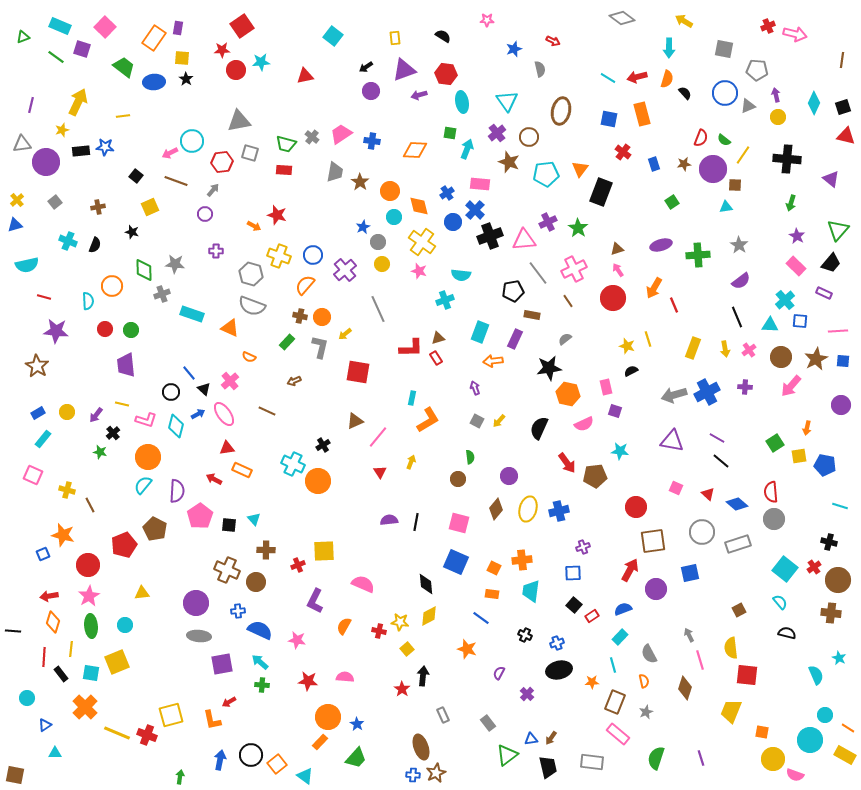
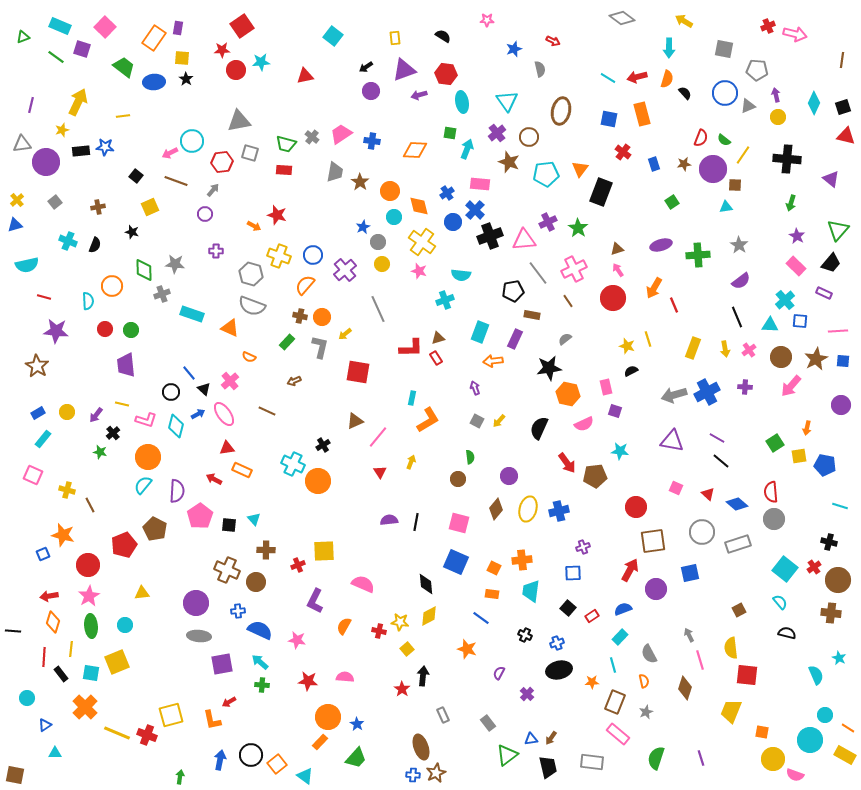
black square at (574, 605): moved 6 px left, 3 px down
